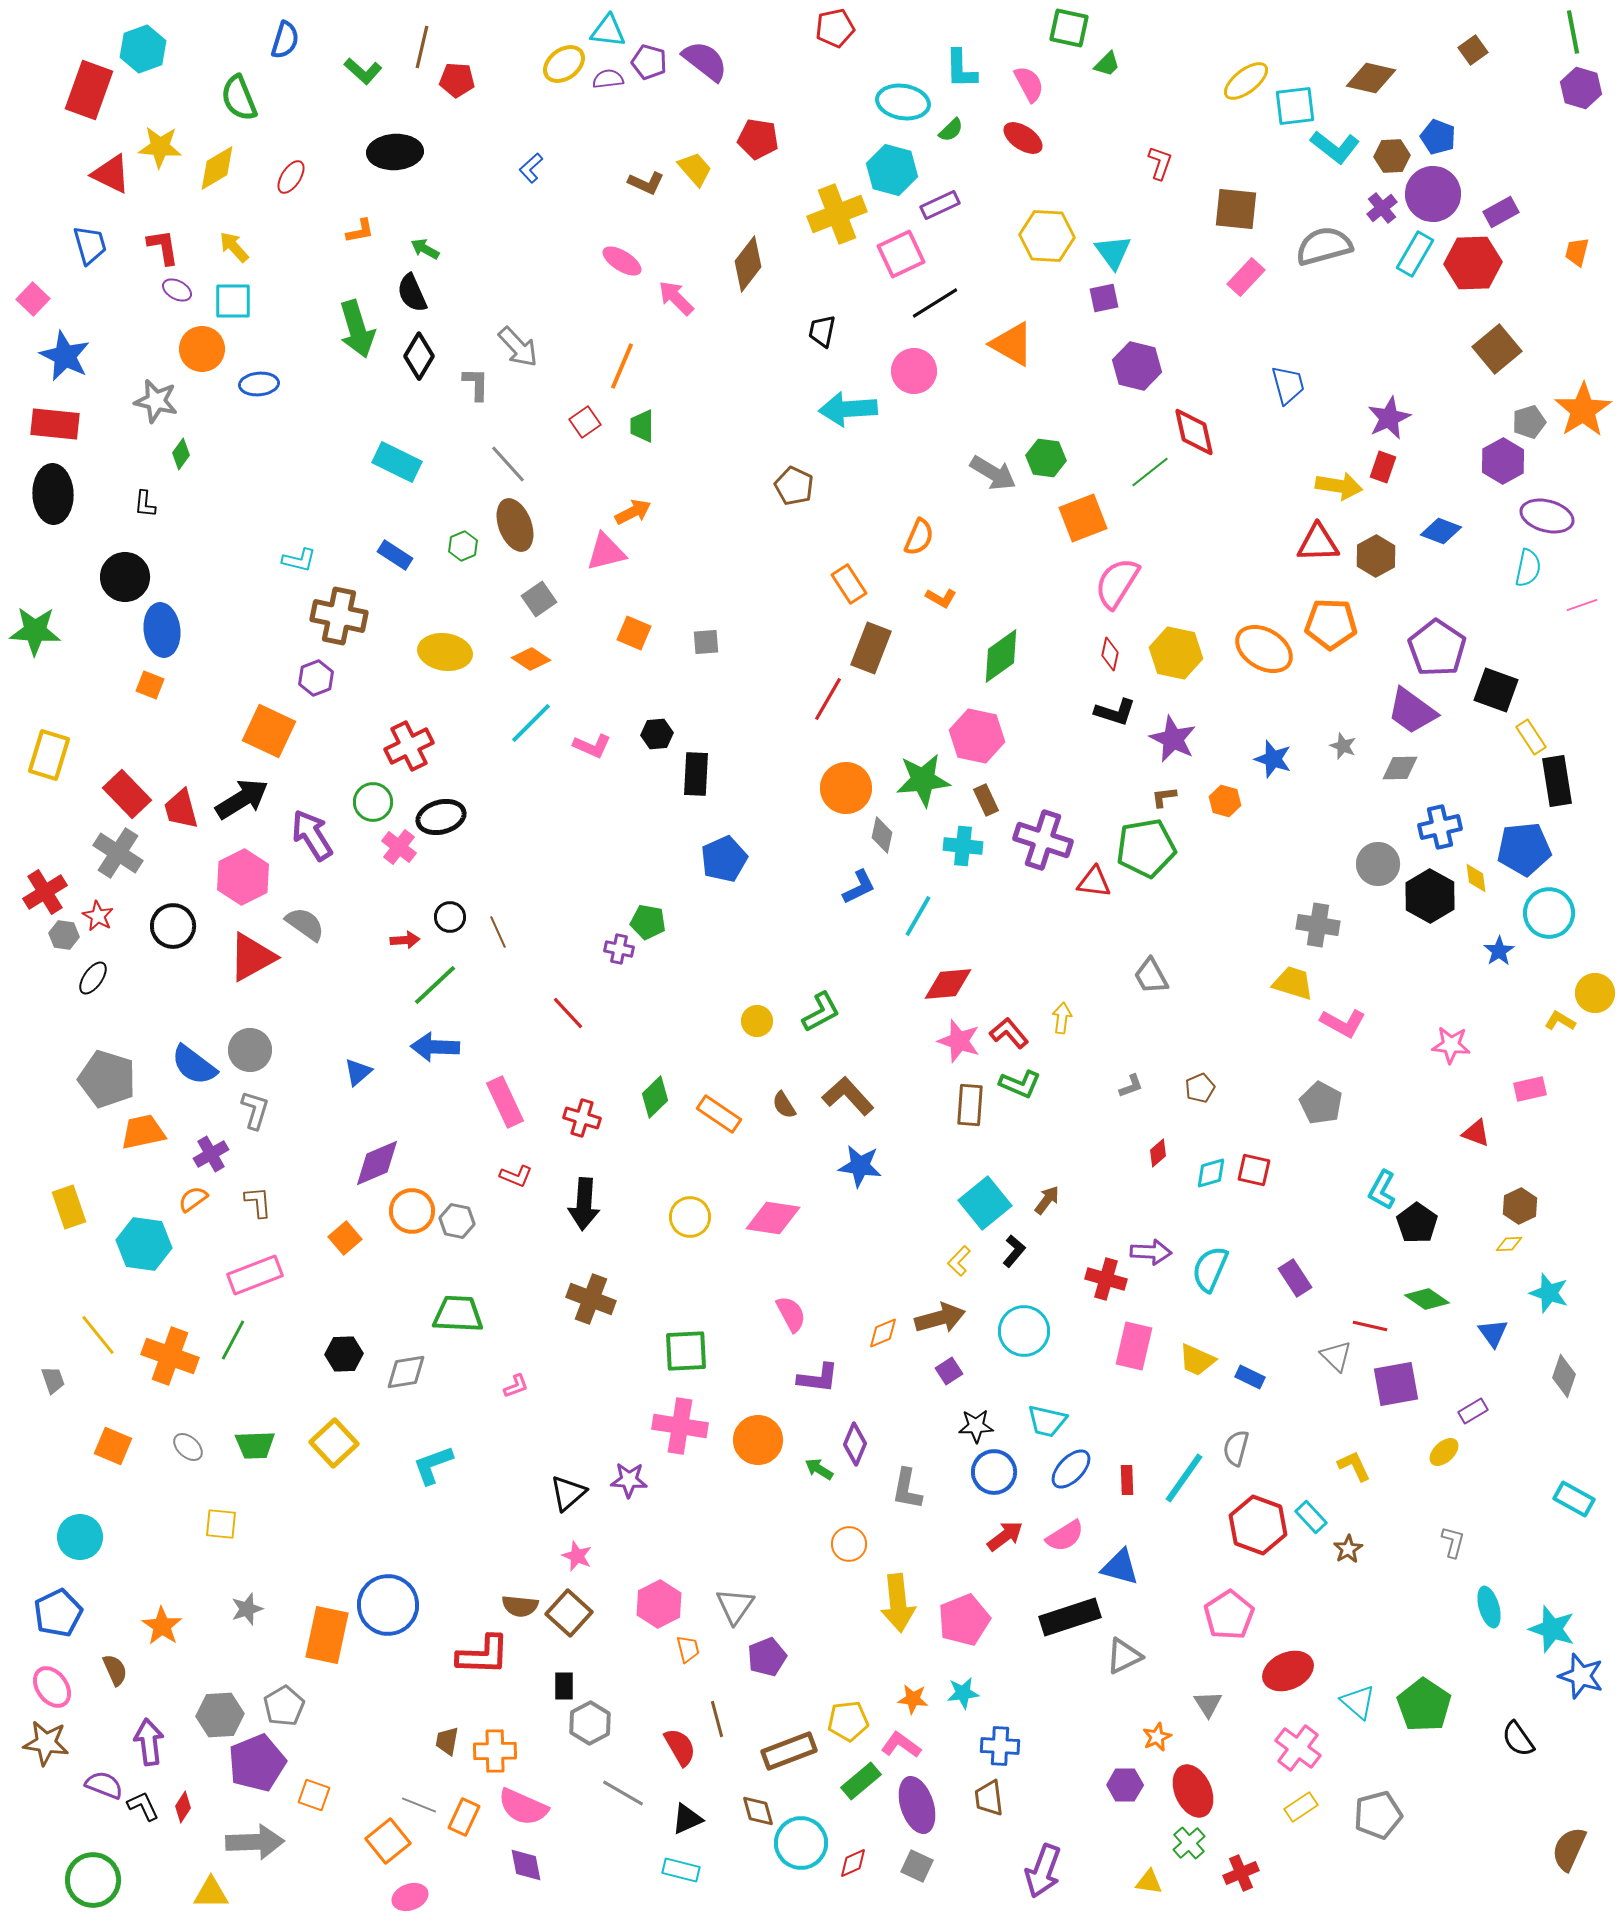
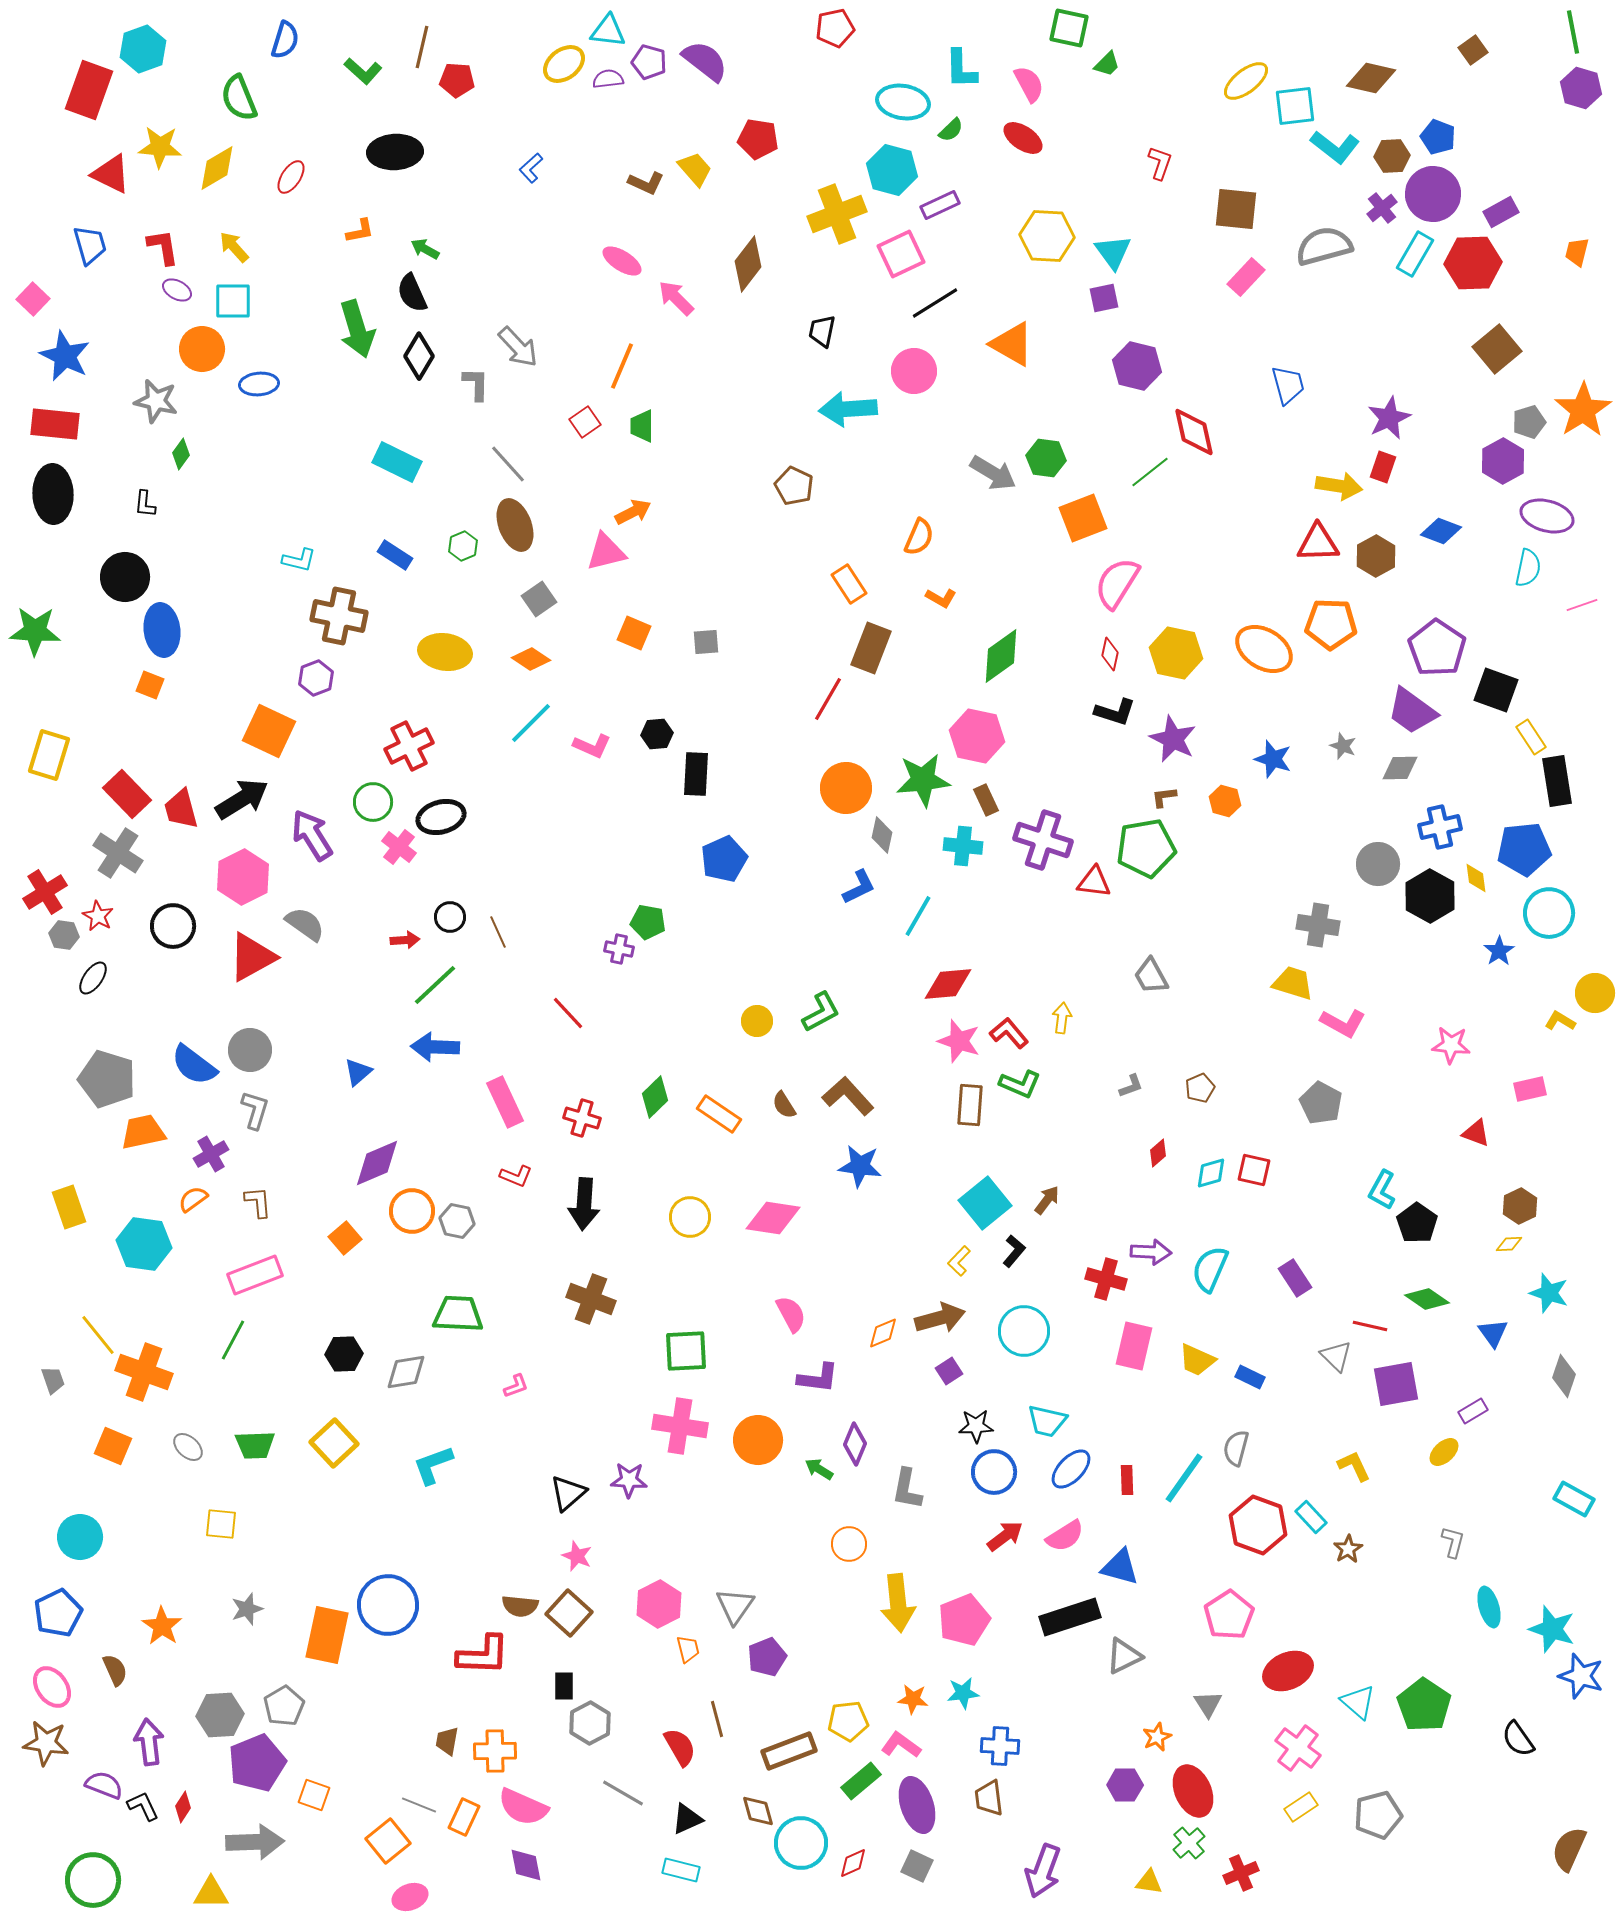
orange cross at (170, 1356): moved 26 px left, 16 px down
